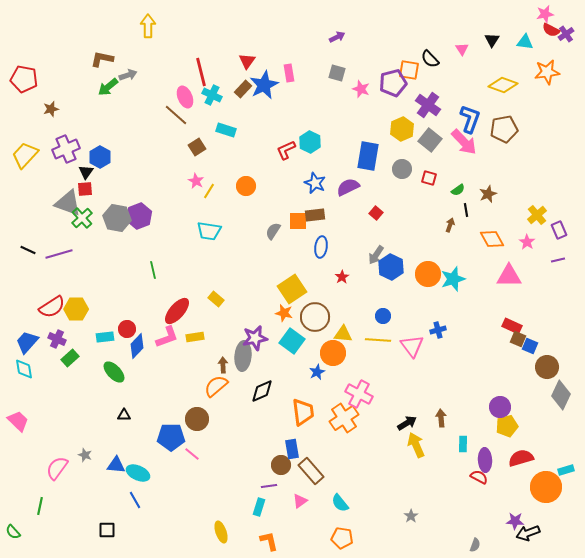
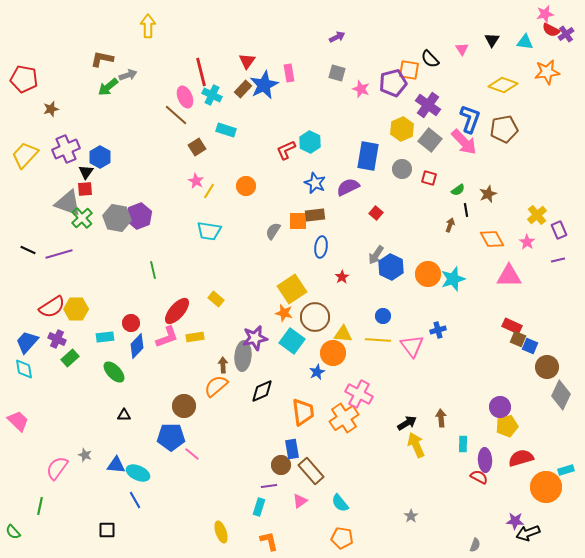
red circle at (127, 329): moved 4 px right, 6 px up
brown circle at (197, 419): moved 13 px left, 13 px up
